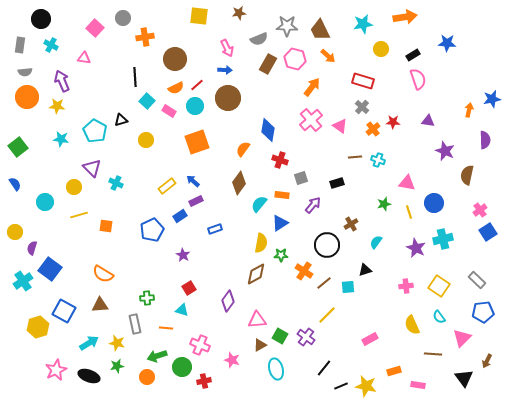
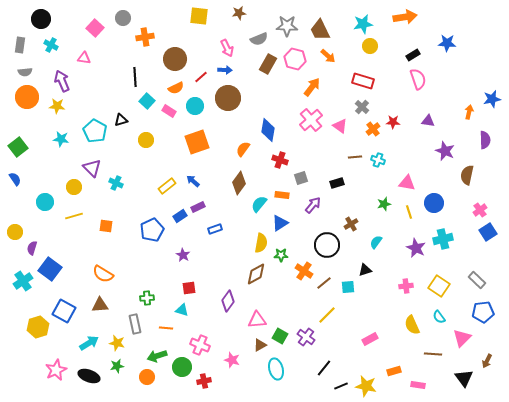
yellow circle at (381, 49): moved 11 px left, 3 px up
red line at (197, 85): moved 4 px right, 8 px up
orange arrow at (469, 110): moved 2 px down
blue semicircle at (15, 184): moved 5 px up
purple rectangle at (196, 201): moved 2 px right, 6 px down
yellow line at (79, 215): moved 5 px left, 1 px down
red square at (189, 288): rotated 24 degrees clockwise
